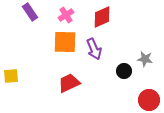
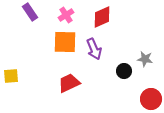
red circle: moved 2 px right, 1 px up
